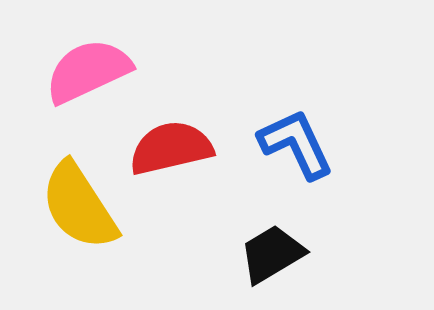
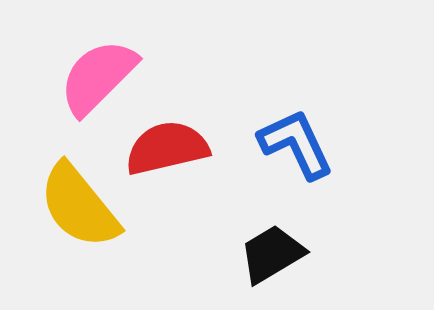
pink semicircle: moved 10 px right, 6 px down; rotated 20 degrees counterclockwise
red semicircle: moved 4 px left
yellow semicircle: rotated 6 degrees counterclockwise
